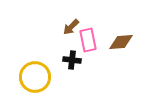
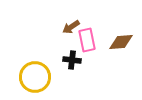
brown arrow: rotated 12 degrees clockwise
pink rectangle: moved 1 px left
